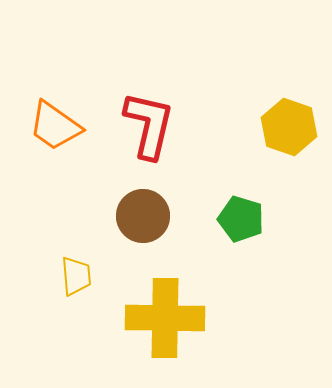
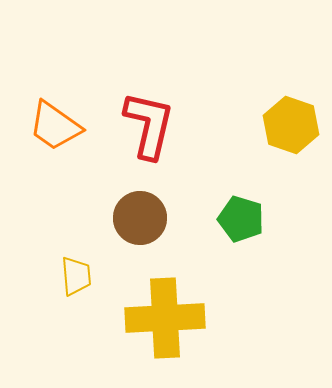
yellow hexagon: moved 2 px right, 2 px up
brown circle: moved 3 px left, 2 px down
yellow cross: rotated 4 degrees counterclockwise
